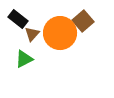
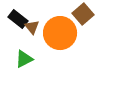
brown square: moved 7 px up
brown triangle: moved 7 px up; rotated 21 degrees counterclockwise
